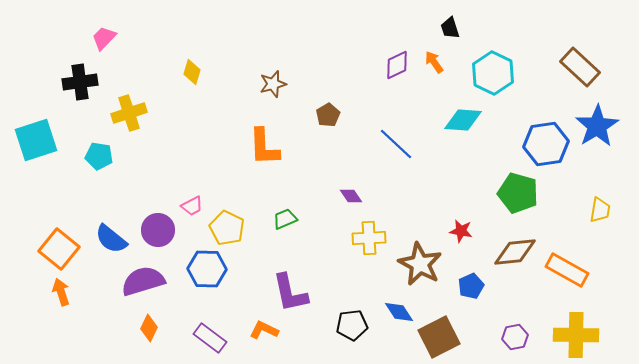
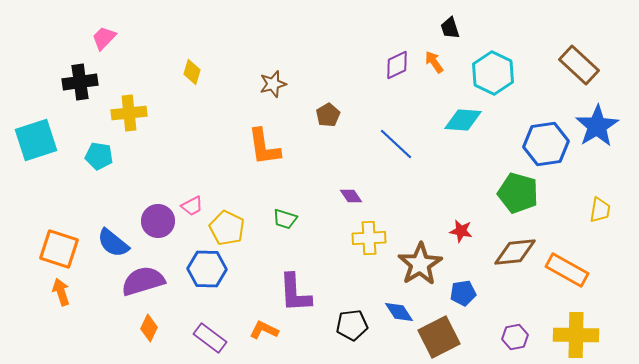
brown rectangle at (580, 67): moved 1 px left, 2 px up
yellow cross at (129, 113): rotated 12 degrees clockwise
orange L-shape at (264, 147): rotated 6 degrees counterclockwise
green trapezoid at (285, 219): rotated 140 degrees counterclockwise
purple circle at (158, 230): moved 9 px up
blue semicircle at (111, 239): moved 2 px right, 4 px down
orange square at (59, 249): rotated 21 degrees counterclockwise
brown star at (420, 264): rotated 12 degrees clockwise
blue pentagon at (471, 286): moved 8 px left, 7 px down; rotated 15 degrees clockwise
purple L-shape at (290, 293): moved 5 px right; rotated 9 degrees clockwise
